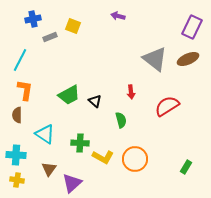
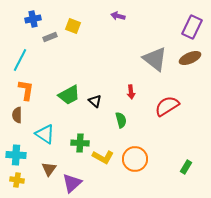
brown ellipse: moved 2 px right, 1 px up
orange L-shape: moved 1 px right
